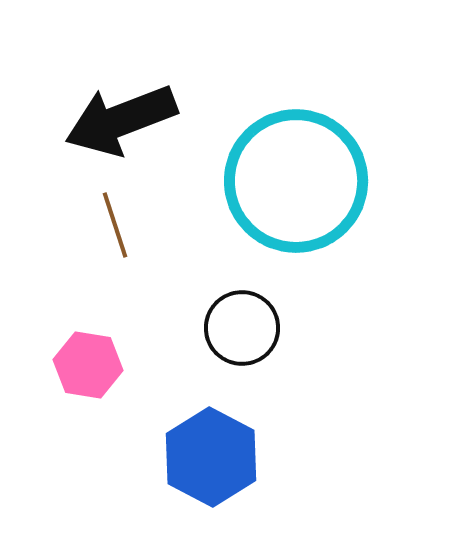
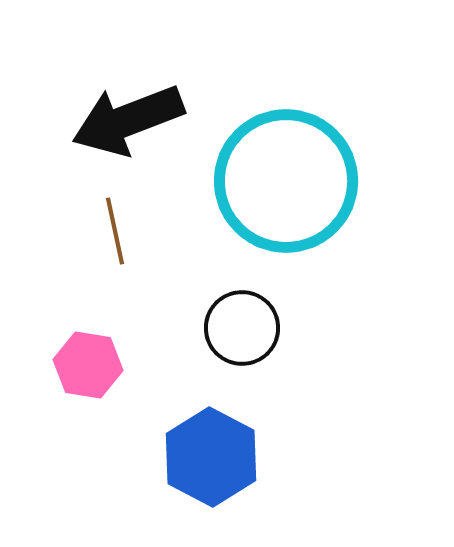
black arrow: moved 7 px right
cyan circle: moved 10 px left
brown line: moved 6 px down; rotated 6 degrees clockwise
